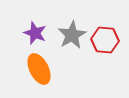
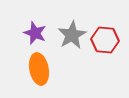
orange ellipse: rotated 16 degrees clockwise
